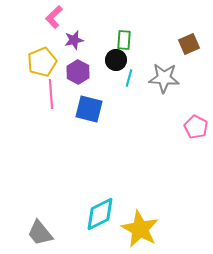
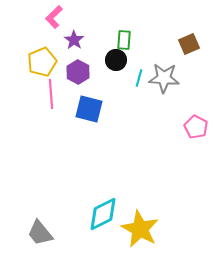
purple star: rotated 24 degrees counterclockwise
cyan line: moved 10 px right
cyan diamond: moved 3 px right
